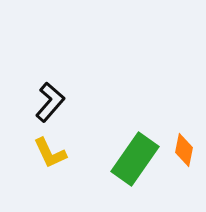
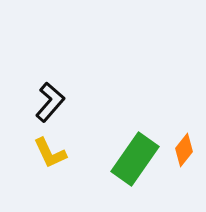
orange diamond: rotated 28 degrees clockwise
